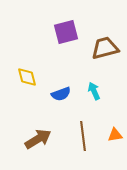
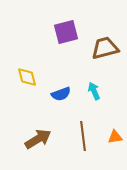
orange triangle: moved 2 px down
